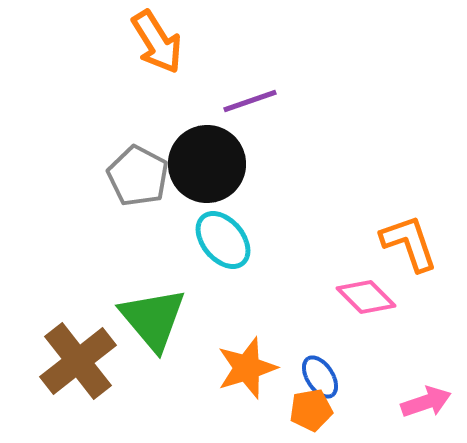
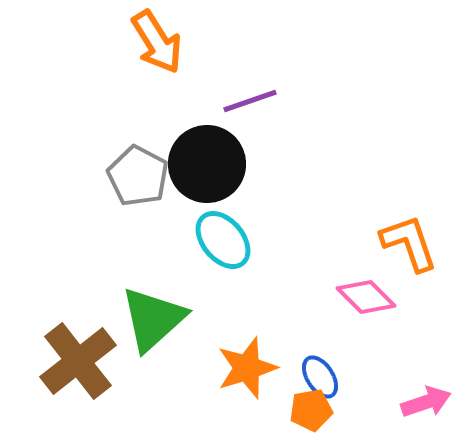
green triangle: rotated 28 degrees clockwise
